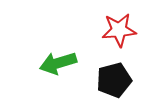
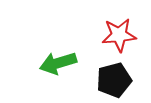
red star: moved 5 px down
